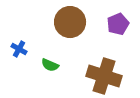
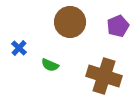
purple pentagon: moved 2 px down
blue cross: moved 1 px up; rotated 14 degrees clockwise
